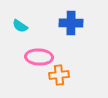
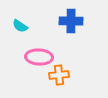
blue cross: moved 2 px up
